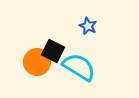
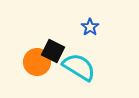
blue star: moved 2 px right, 1 px down; rotated 12 degrees clockwise
